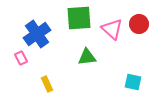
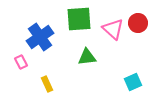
green square: moved 1 px down
red circle: moved 1 px left, 1 px up
pink triangle: moved 1 px right
blue cross: moved 3 px right, 3 px down
pink rectangle: moved 4 px down
cyan square: rotated 36 degrees counterclockwise
